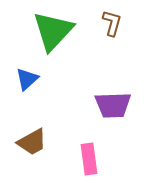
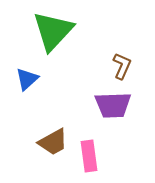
brown L-shape: moved 10 px right, 43 px down; rotated 8 degrees clockwise
brown trapezoid: moved 21 px right
pink rectangle: moved 3 px up
